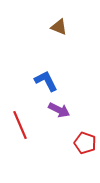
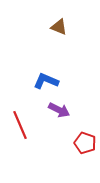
blue L-shape: rotated 40 degrees counterclockwise
